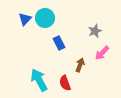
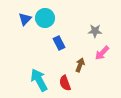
gray star: rotated 24 degrees clockwise
